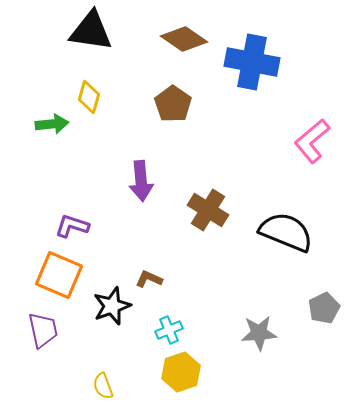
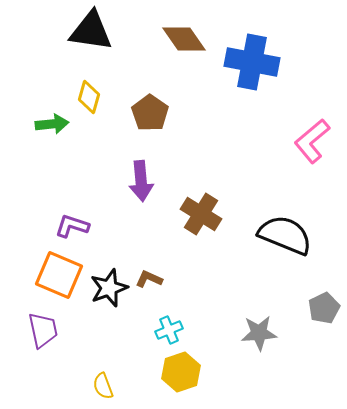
brown diamond: rotated 21 degrees clockwise
brown pentagon: moved 23 px left, 9 px down
brown cross: moved 7 px left, 4 px down
black semicircle: moved 1 px left, 3 px down
black star: moved 3 px left, 18 px up
